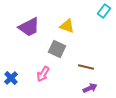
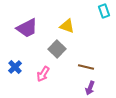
cyan rectangle: rotated 56 degrees counterclockwise
purple trapezoid: moved 2 px left, 1 px down
gray square: rotated 18 degrees clockwise
blue cross: moved 4 px right, 11 px up
purple arrow: rotated 136 degrees clockwise
